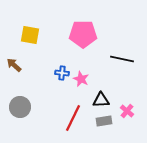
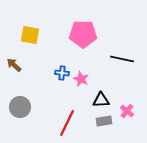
red line: moved 6 px left, 5 px down
